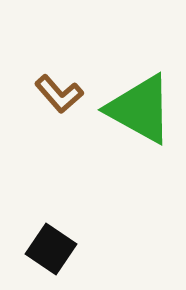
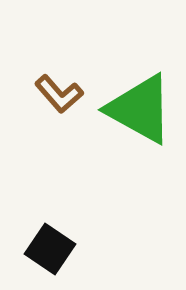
black square: moved 1 px left
